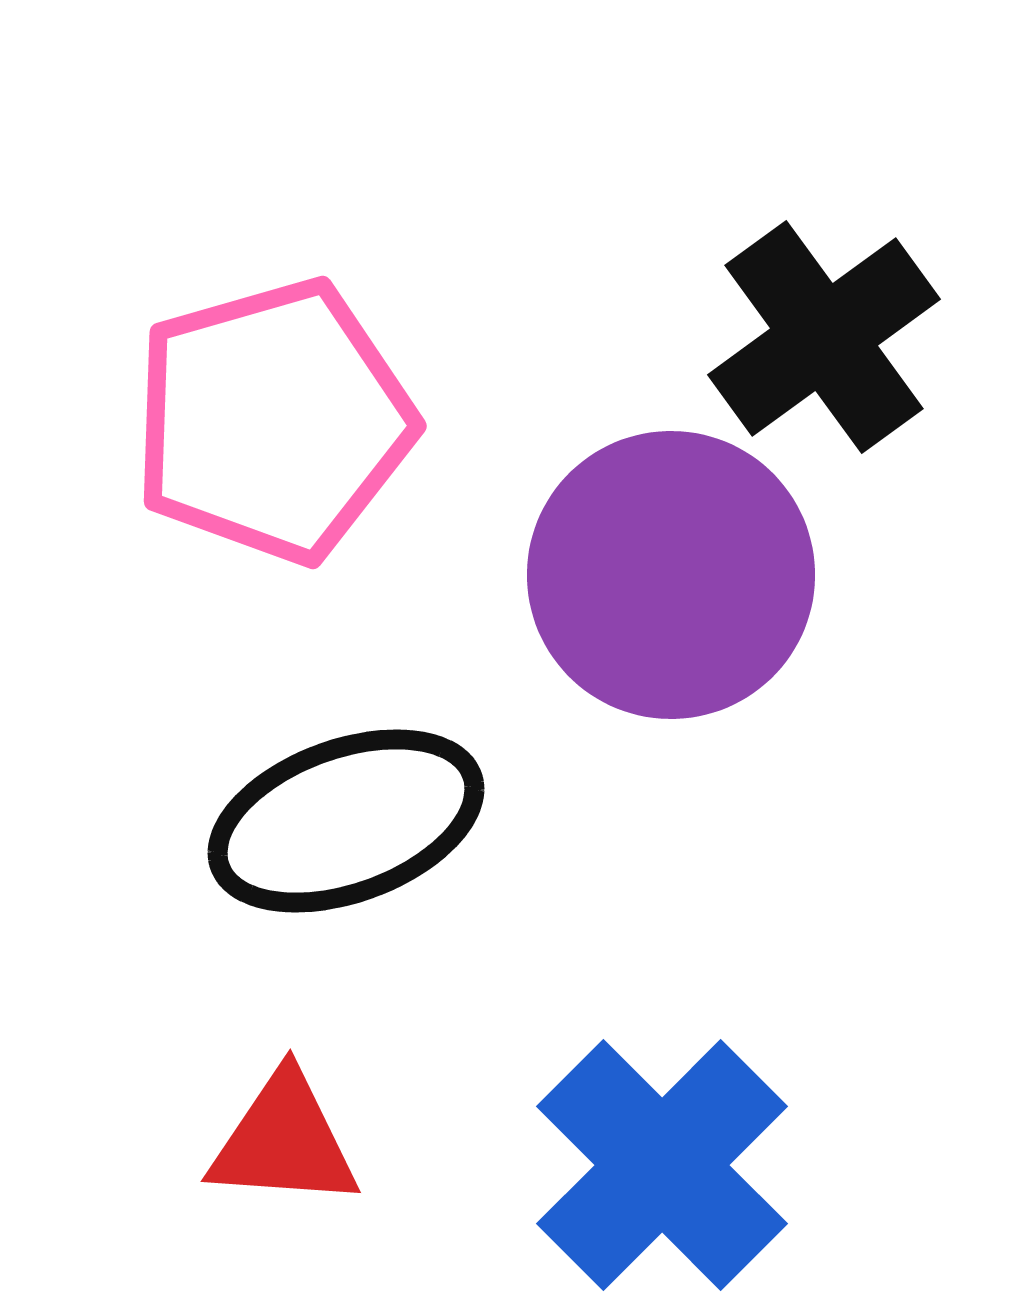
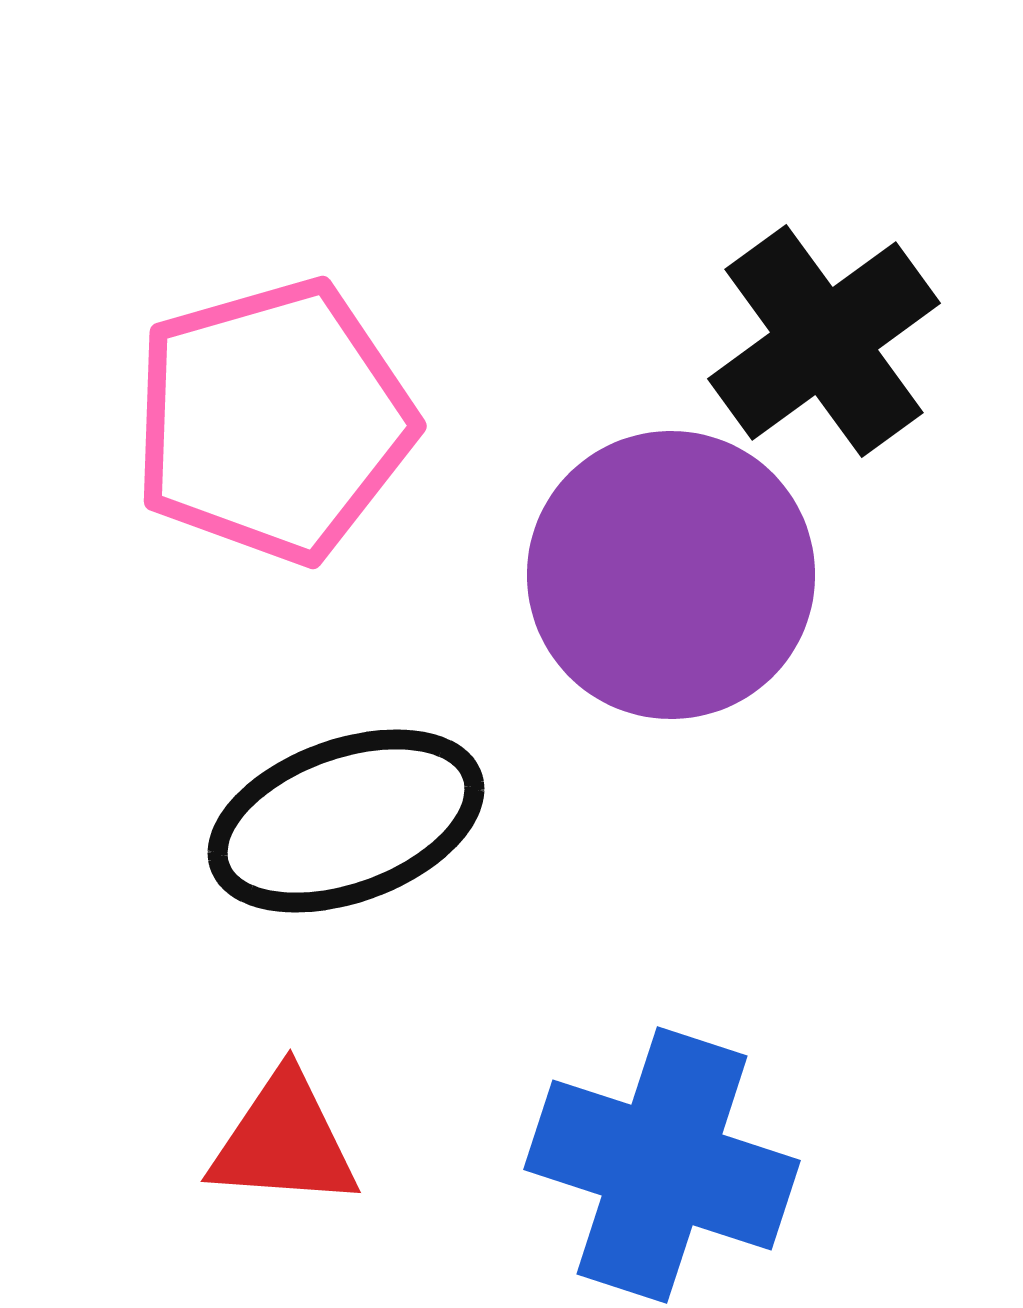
black cross: moved 4 px down
blue cross: rotated 27 degrees counterclockwise
